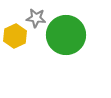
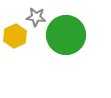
gray star: moved 1 px up
